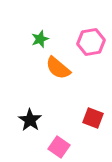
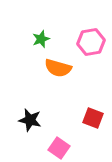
green star: moved 1 px right
orange semicircle: rotated 24 degrees counterclockwise
black star: rotated 20 degrees counterclockwise
pink square: moved 1 px down
